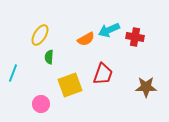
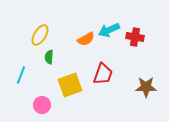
cyan line: moved 8 px right, 2 px down
pink circle: moved 1 px right, 1 px down
